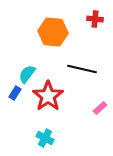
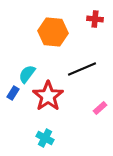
black line: rotated 36 degrees counterclockwise
blue rectangle: moved 2 px left
